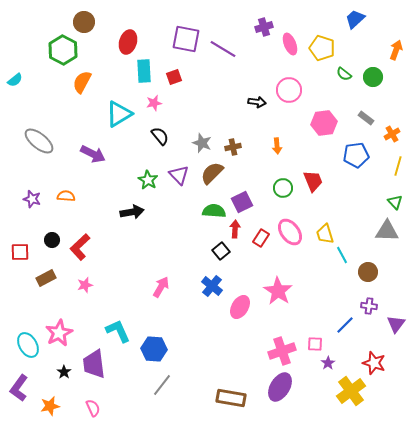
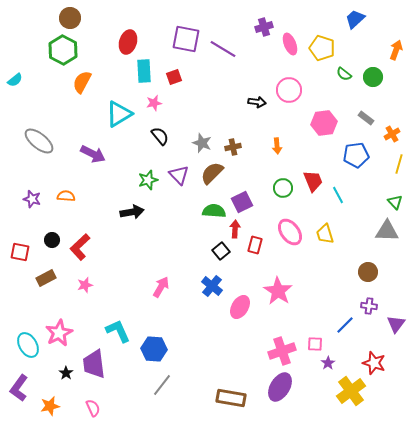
brown circle at (84, 22): moved 14 px left, 4 px up
yellow line at (398, 166): moved 1 px right, 2 px up
green star at (148, 180): rotated 24 degrees clockwise
red rectangle at (261, 238): moved 6 px left, 7 px down; rotated 18 degrees counterclockwise
red square at (20, 252): rotated 12 degrees clockwise
cyan line at (342, 255): moved 4 px left, 60 px up
black star at (64, 372): moved 2 px right, 1 px down
